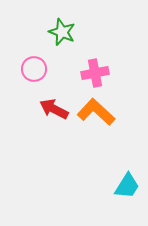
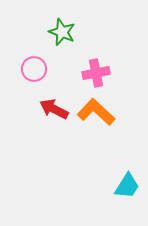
pink cross: moved 1 px right
